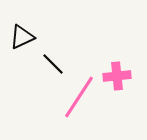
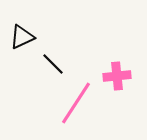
pink line: moved 3 px left, 6 px down
